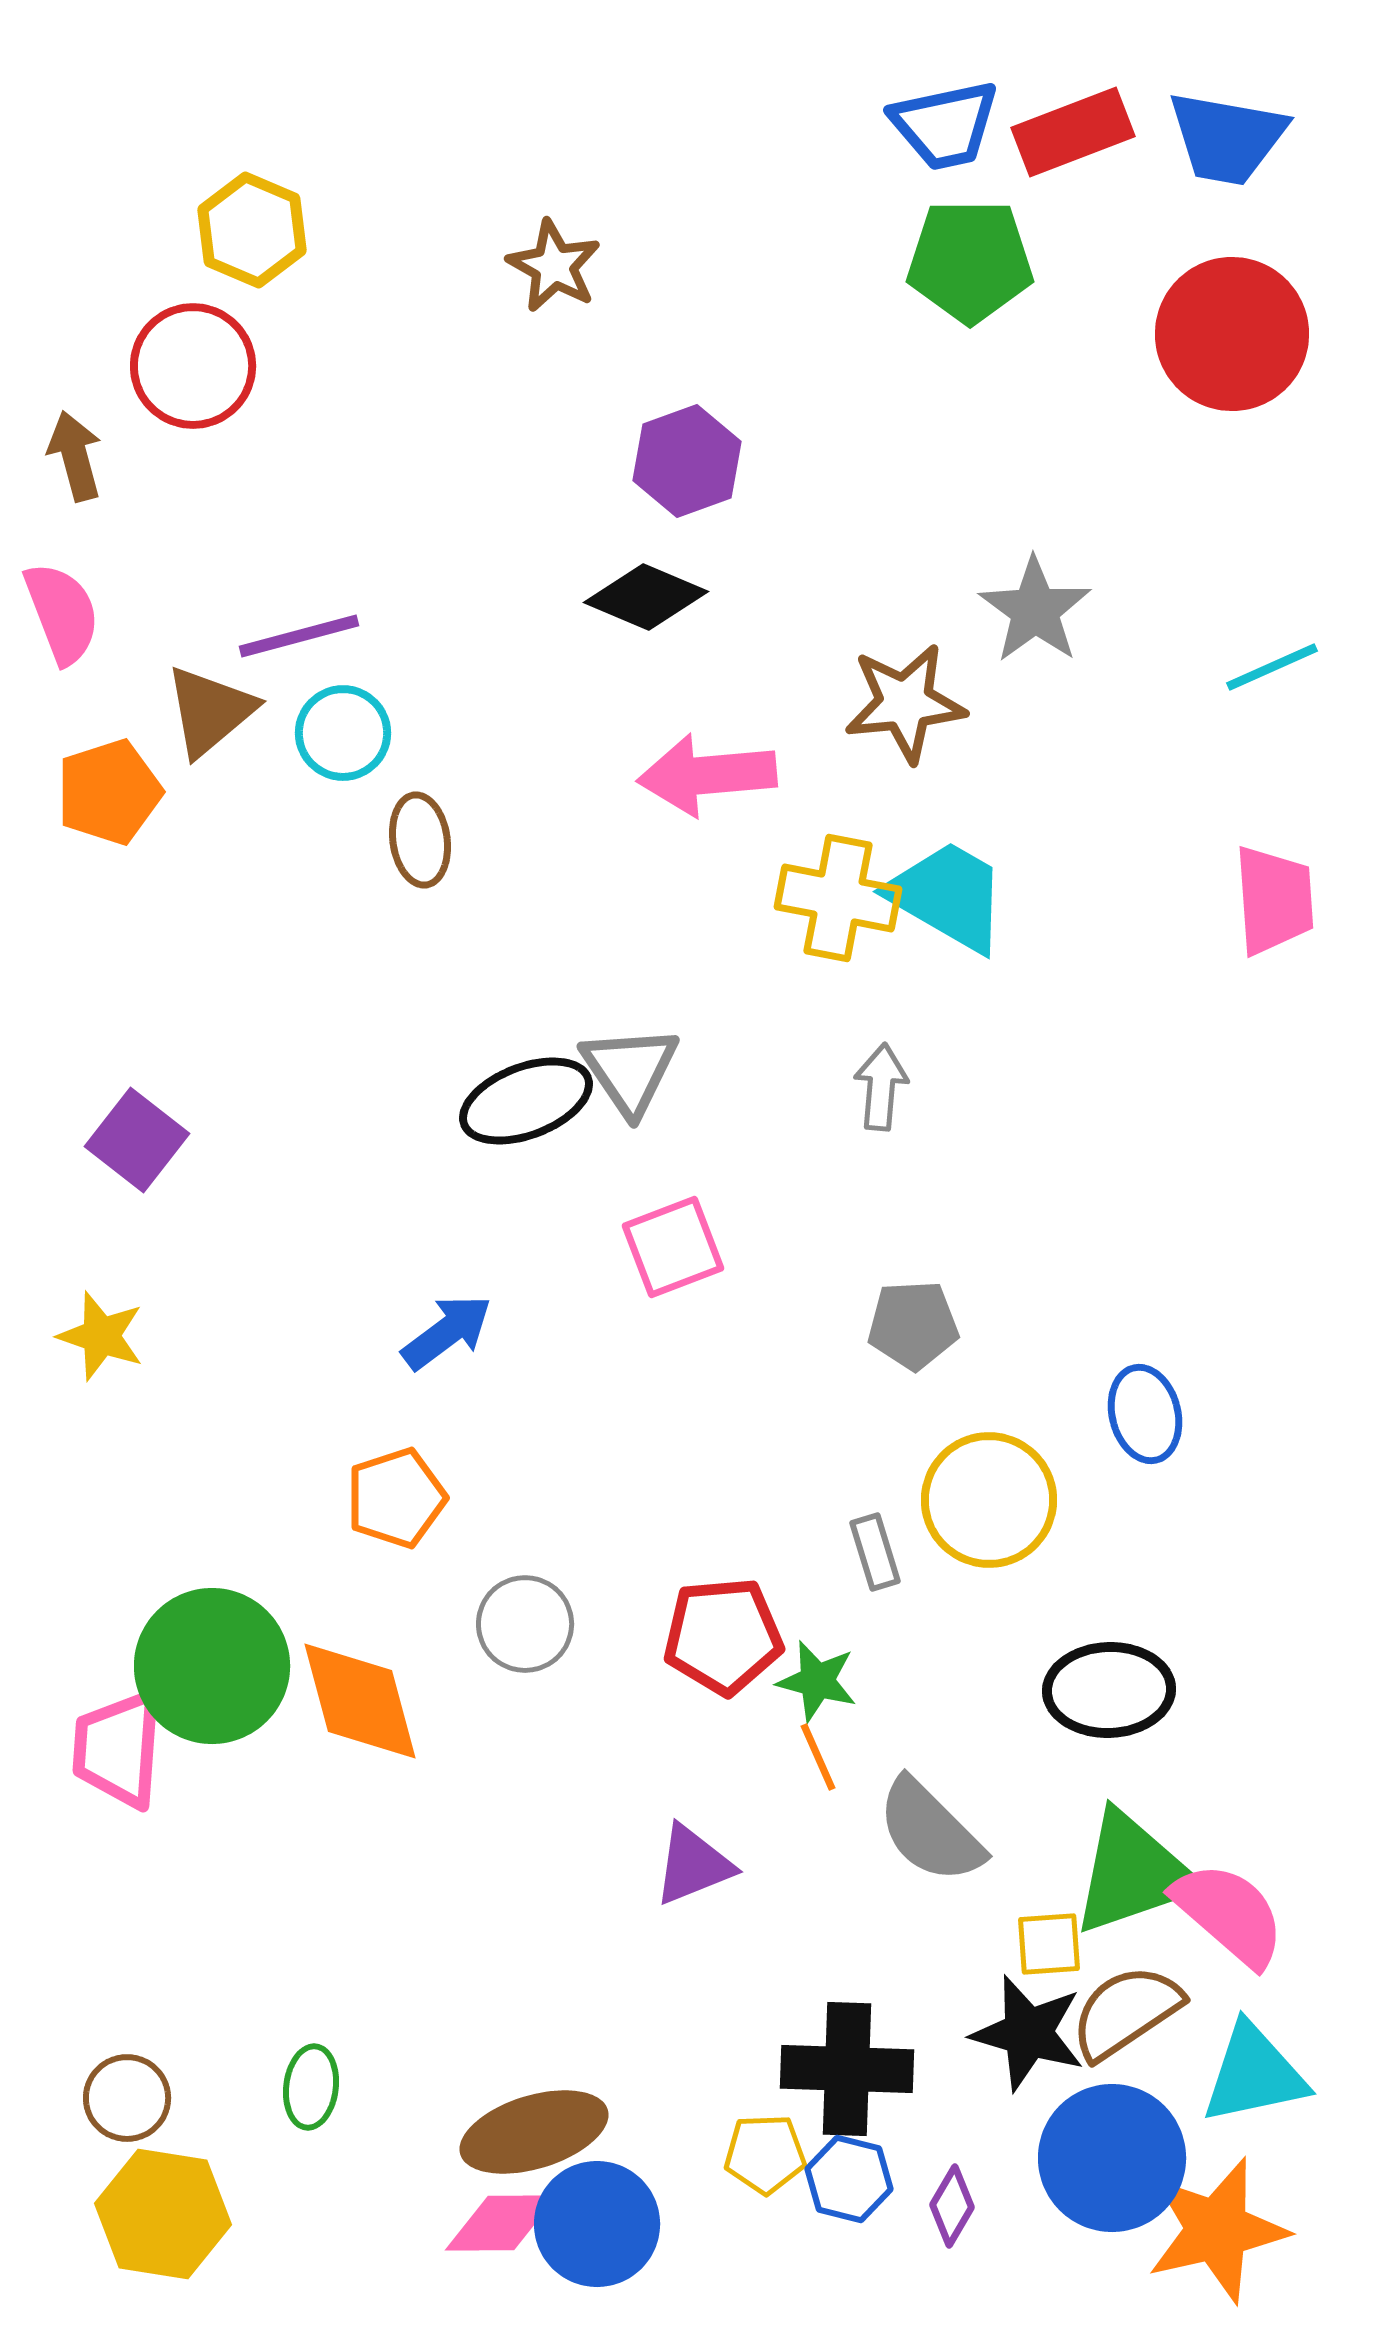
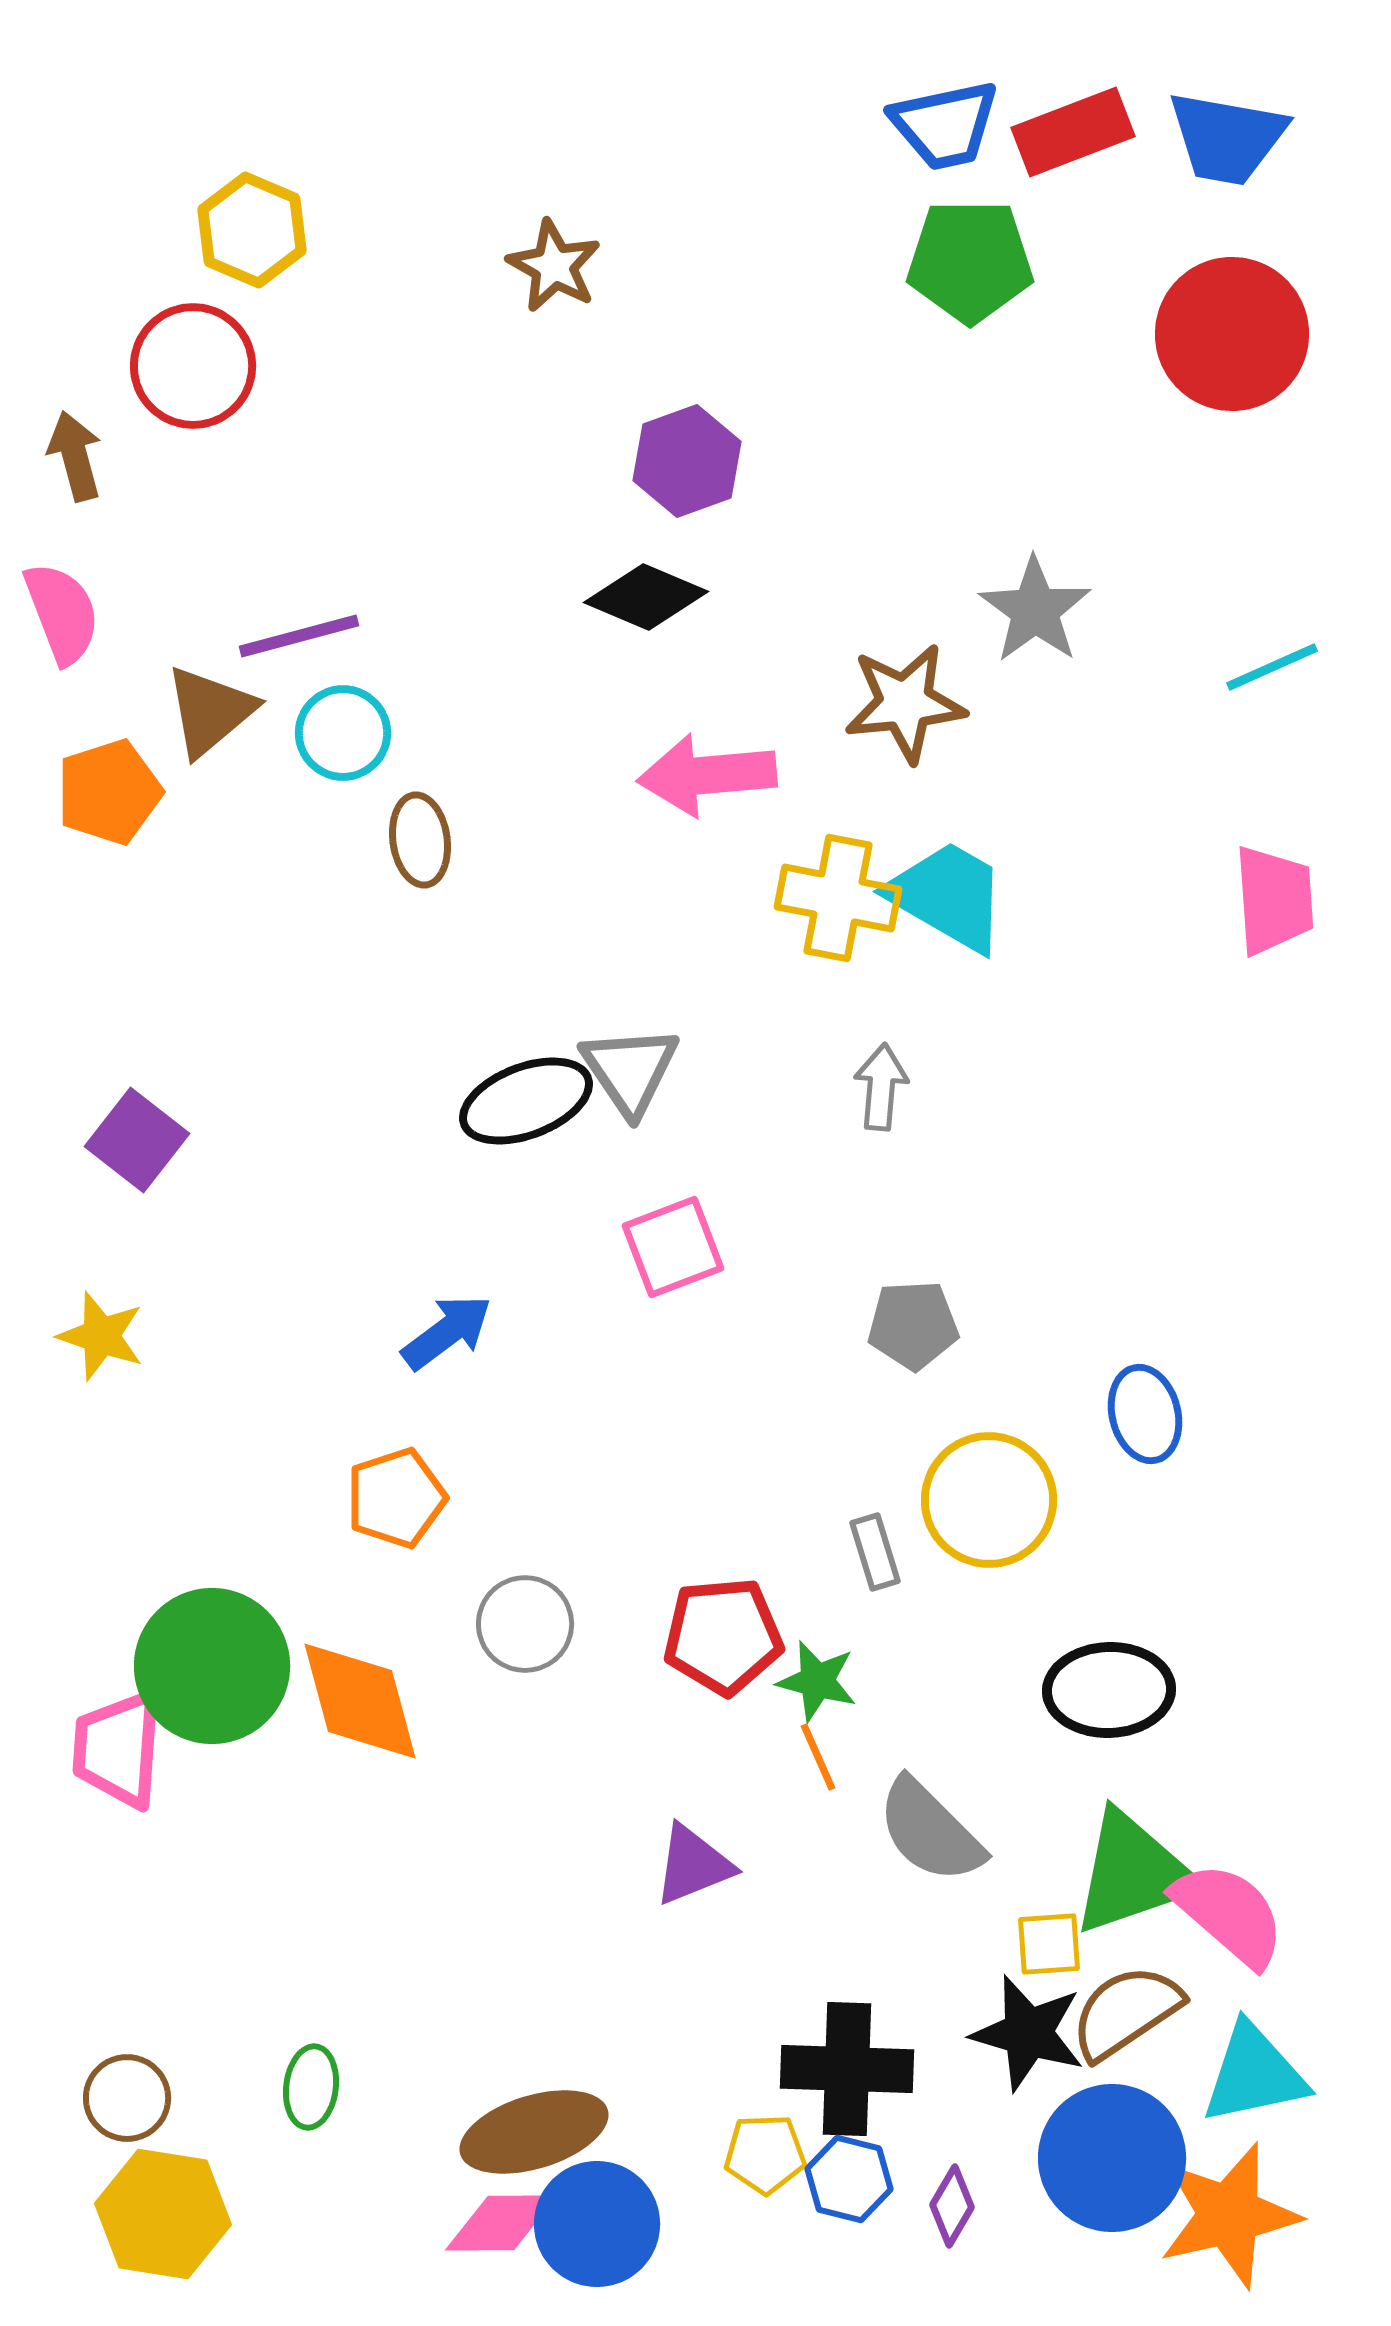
orange star at (1217, 2230): moved 12 px right, 15 px up
